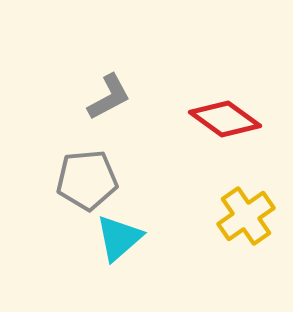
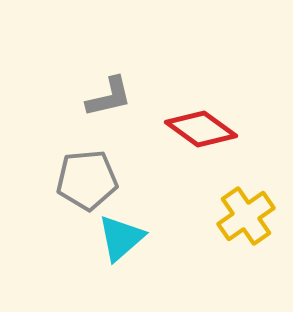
gray L-shape: rotated 15 degrees clockwise
red diamond: moved 24 px left, 10 px down
cyan triangle: moved 2 px right
